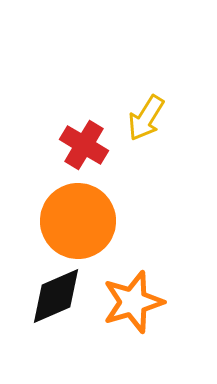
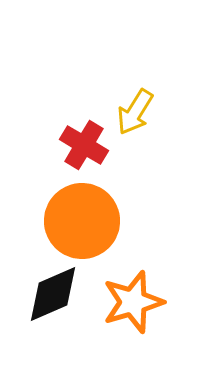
yellow arrow: moved 11 px left, 6 px up
orange circle: moved 4 px right
black diamond: moved 3 px left, 2 px up
